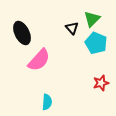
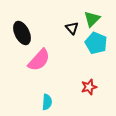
red star: moved 12 px left, 4 px down
